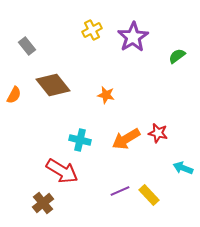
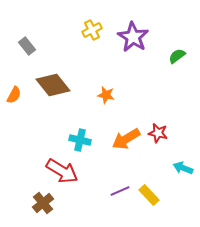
purple star: rotated 8 degrees counterclockwise
